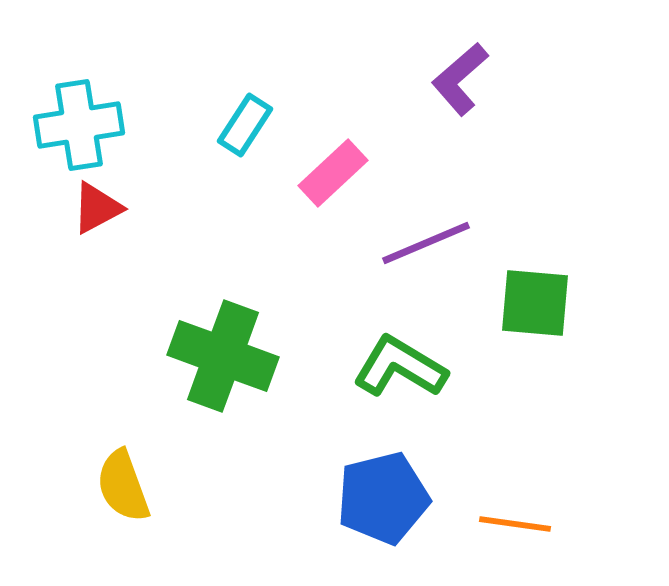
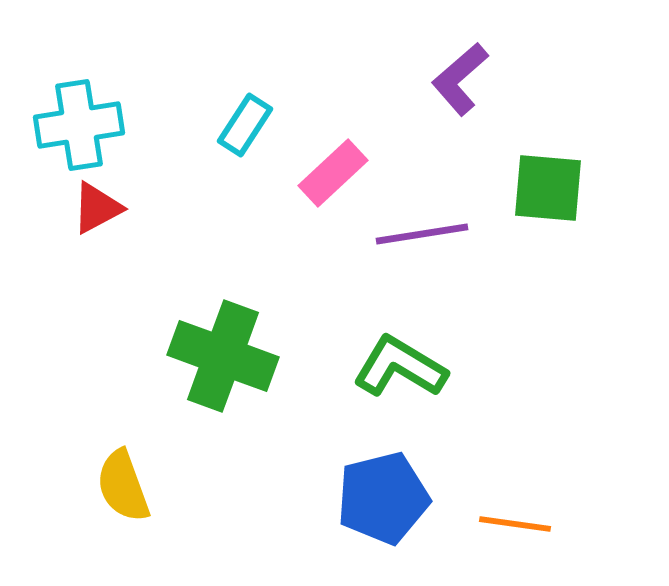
purple line: moved 4 px left, 9 px up; rotated 14 degrees clockwise
green square: moved 13 px right, 115 px up
